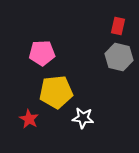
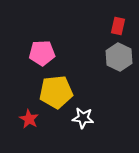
gray hexagon: rotated 12 degrees clockwise
